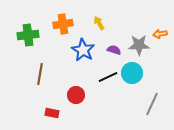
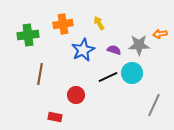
blue star: rotated 15 degrees clockwise
gray line: moved 2 px right, 1 px down
red rectangle: moved 3 px right, 4 px down
